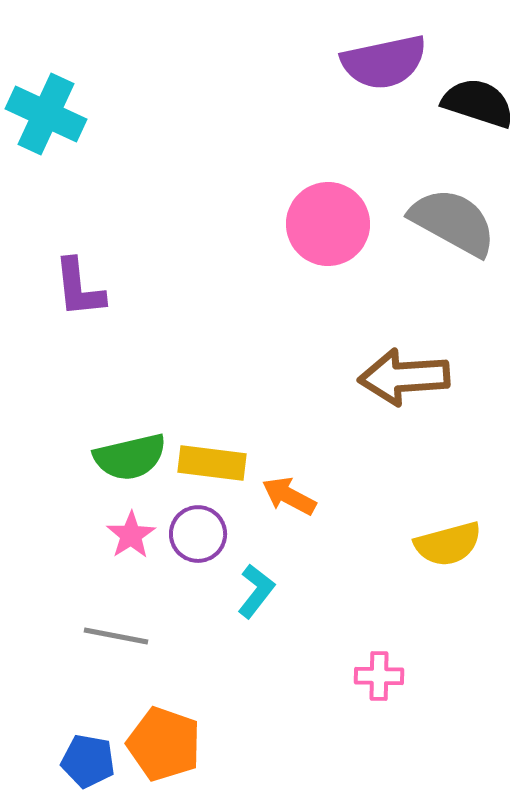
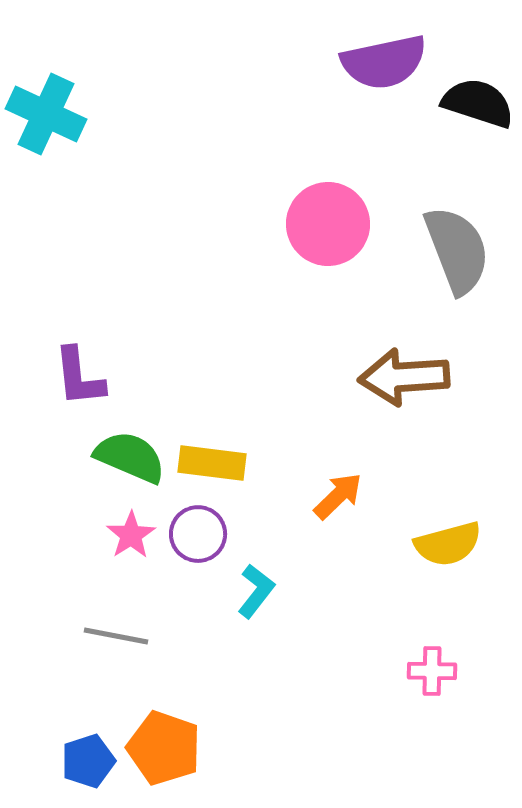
gray semicircle: moved 4 px right, 28 px down; rotated 40 degrees clockwise
purple L-shape: moved 89 px down
green semicircle: rotated 144 degrees counterclockwise
orange arrow: moved 49 px right; rotated 108 degrees clockwise
pink cross: moved 53 px right, 5 px up
orange pentagon: moved 4 px down
blue pentagon: rotated 28 degrees counterclockwise
